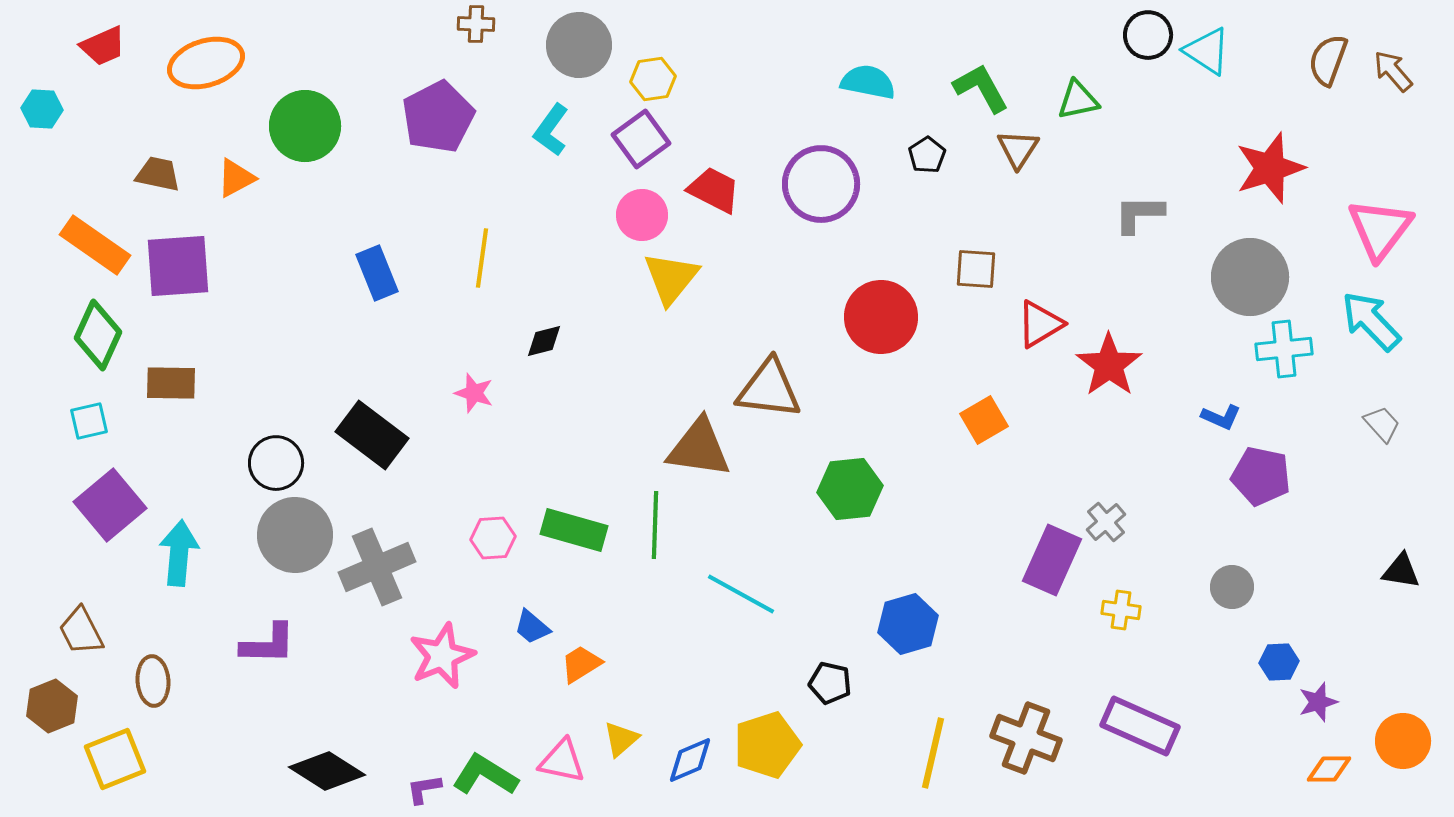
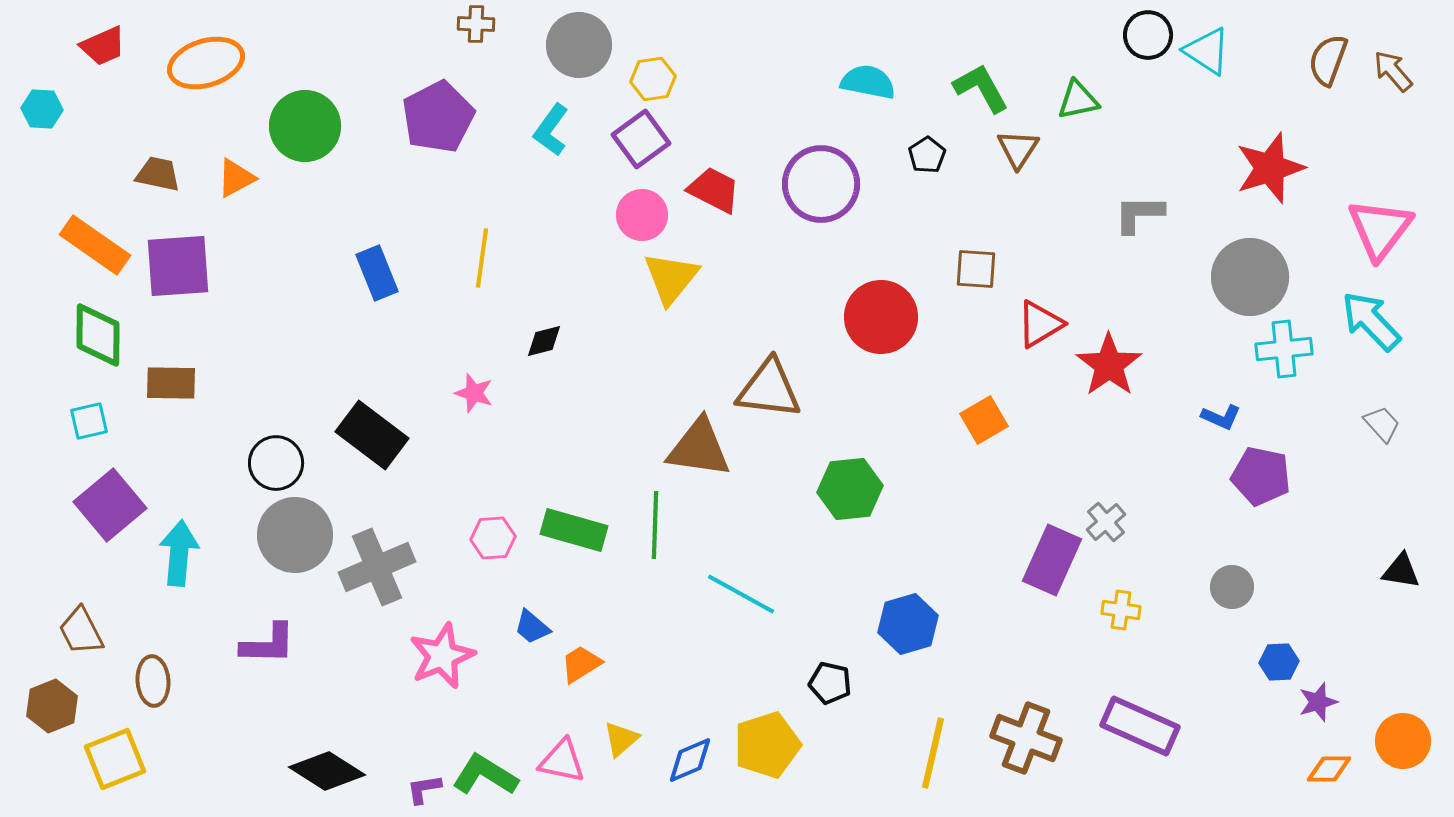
green diamond at (98, 335): rotated 24 degrees counterclockwise
